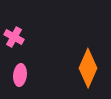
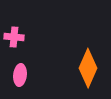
pink cross: rotated 24 degrees counterclockwise
